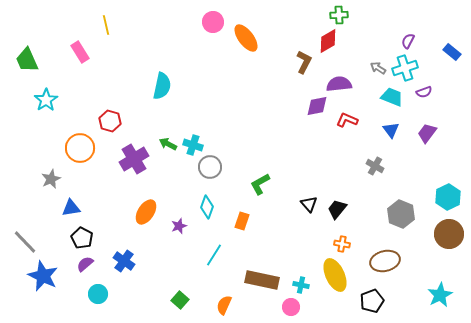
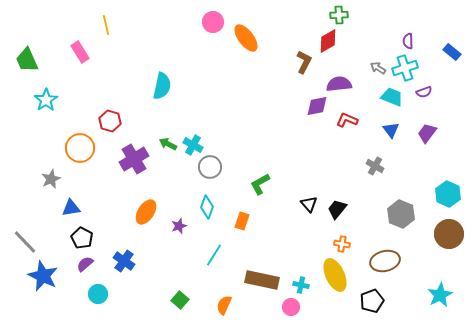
purple semicircle at (408, 41): rotated 28 degrees counterclockwise
cyan cross at (193, 145): rotated 12 degrees clockwise
cyan hexagon at (448, 197): moved 3 px up; rotated 10 degrees counterclockwise
